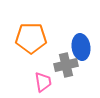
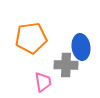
orange pentagon: rotated 8 degrees counterclockwise
gray cross: rotated 15 degrees clockwise
